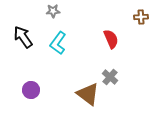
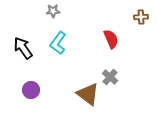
black arrow: moved 11 px down
